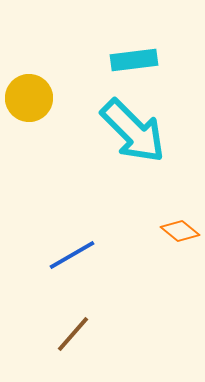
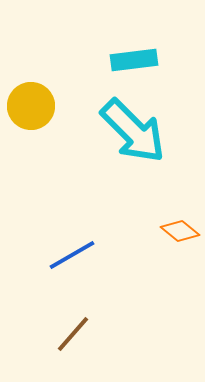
yellow circle: moved 2 px right, 8 px down
